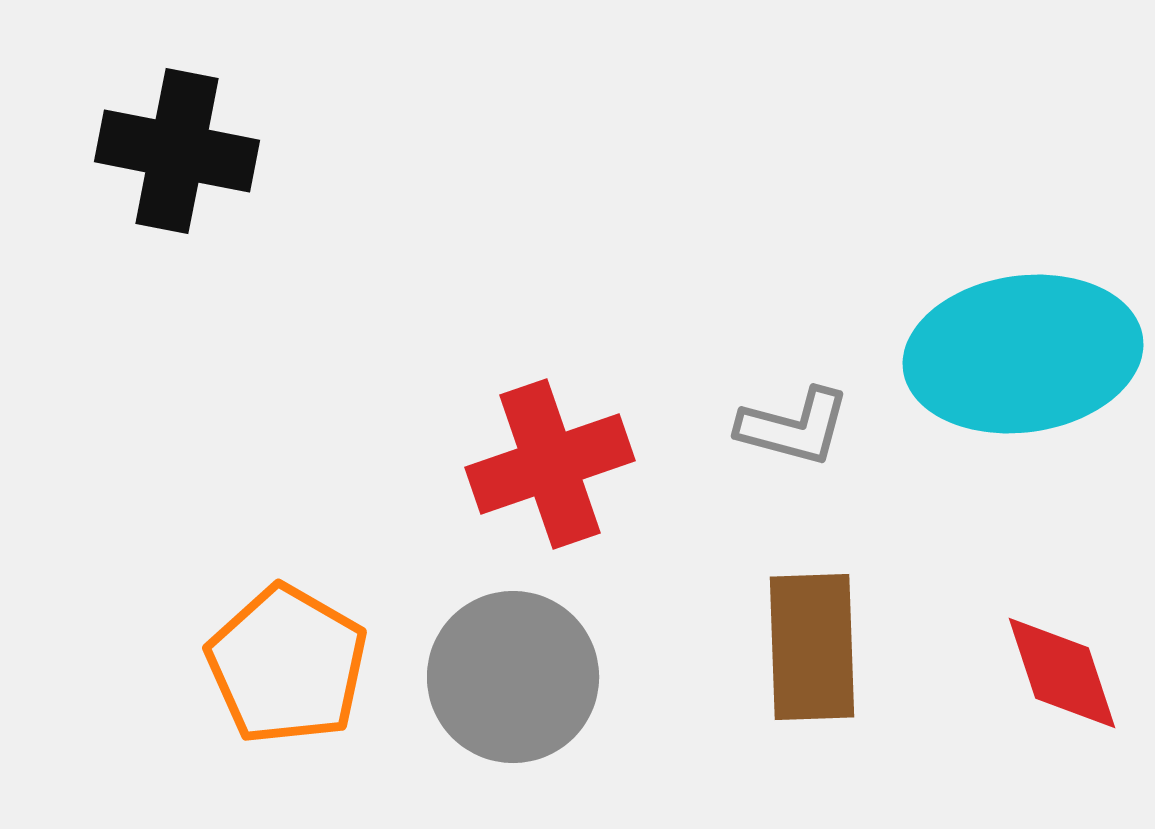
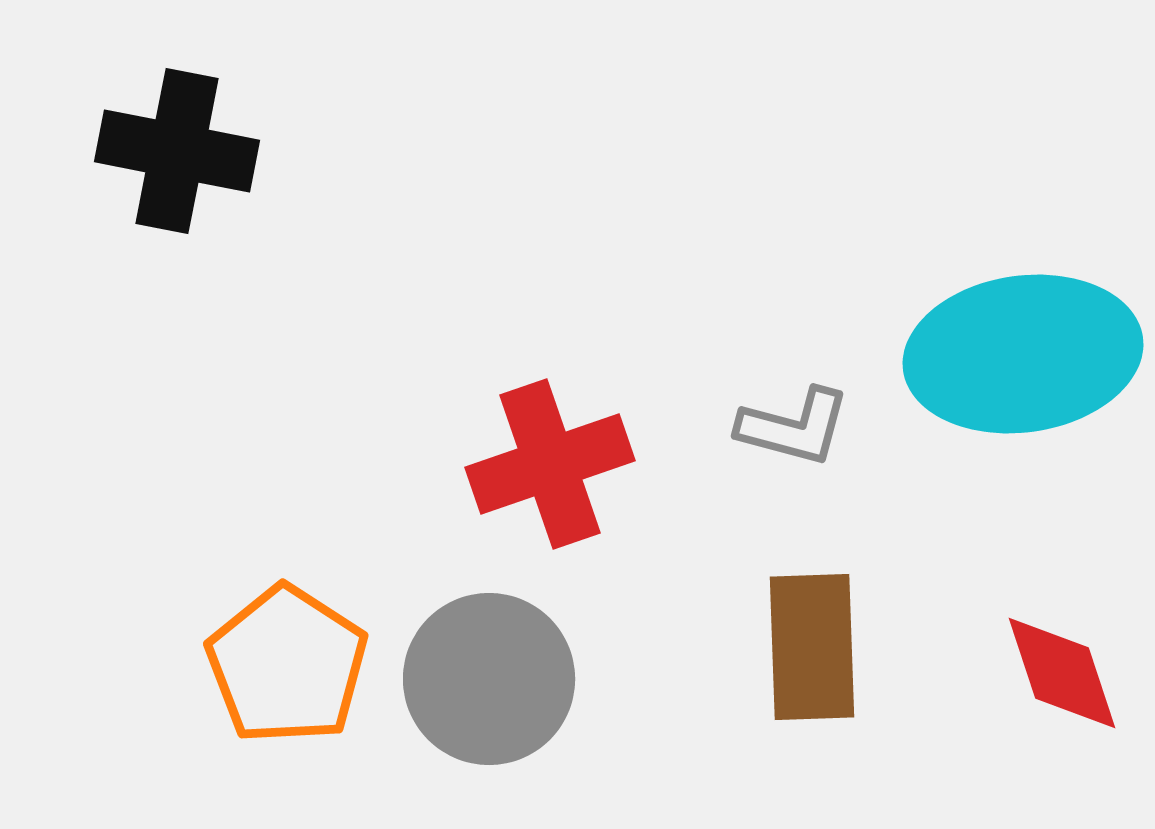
orange pentagon: rotated 3 degrees clockwise
gray circle: moved 24 px left, 2 px down
